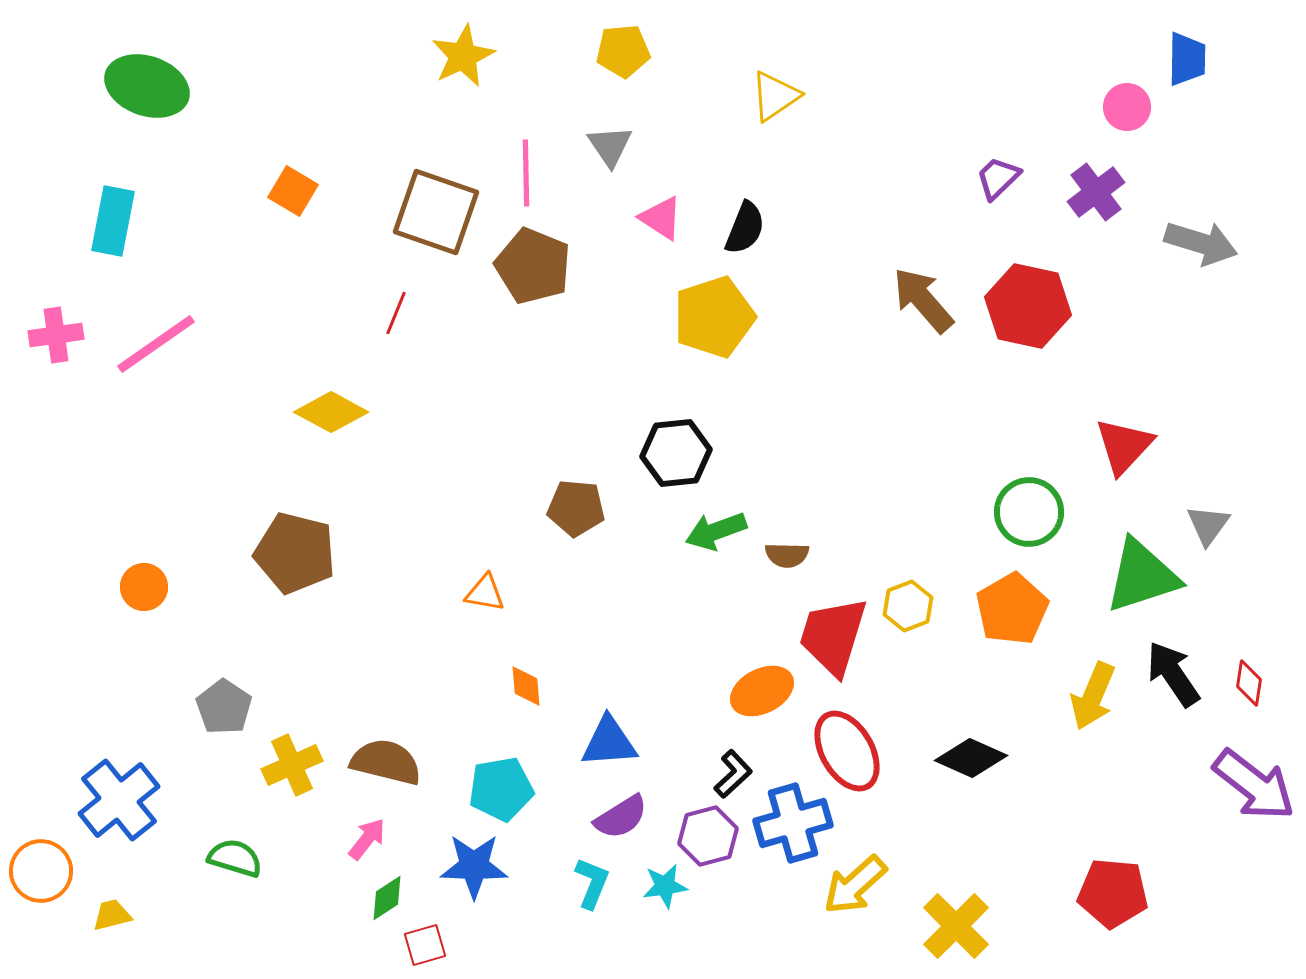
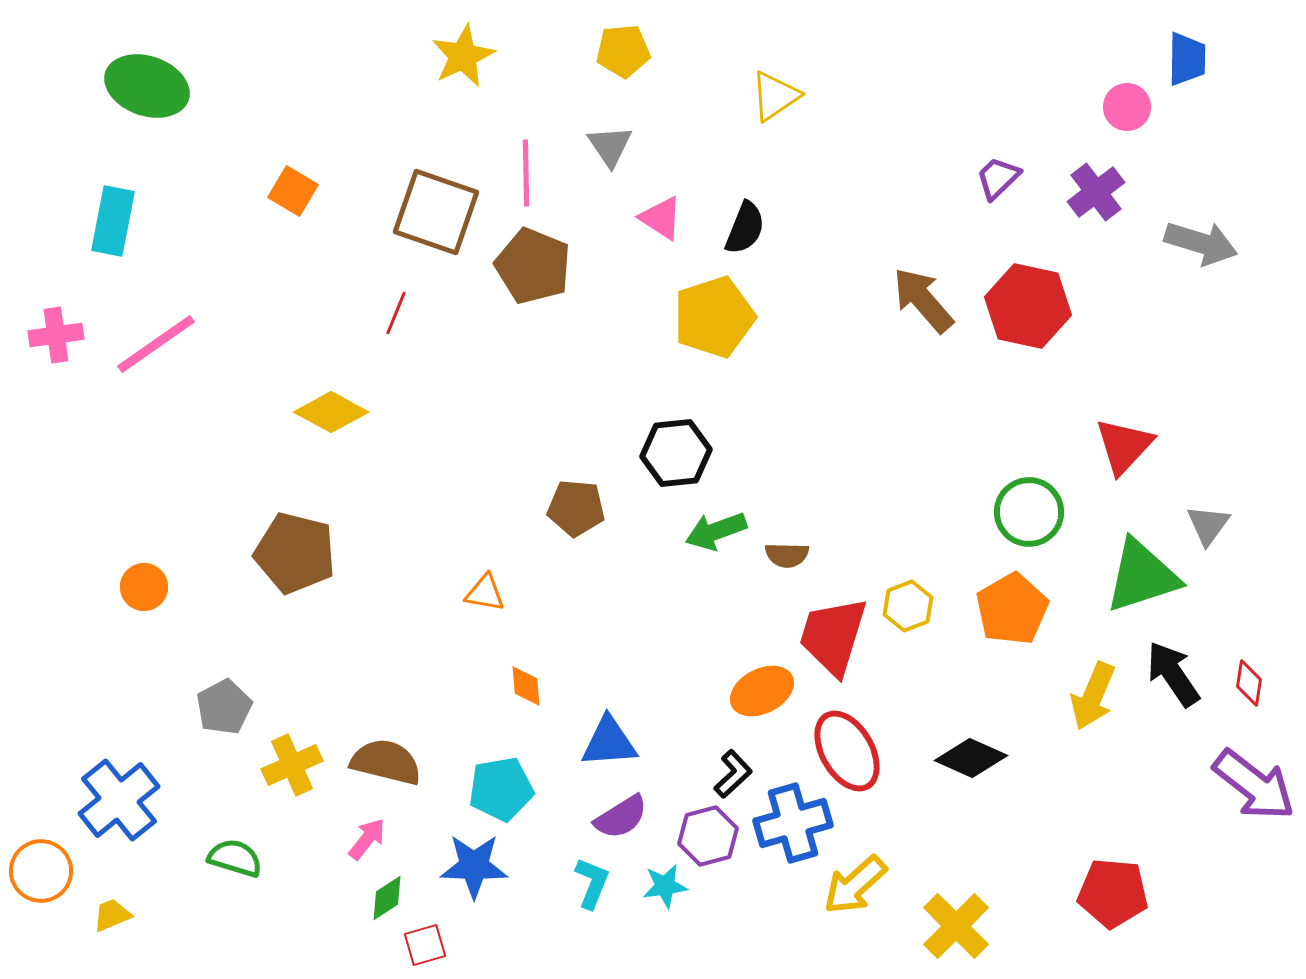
gray pentagon at (224, 707): rotated 10 degrees clockwise
yellow trapezoid at (112, 915): rotated 9 degrees counterclockwise
